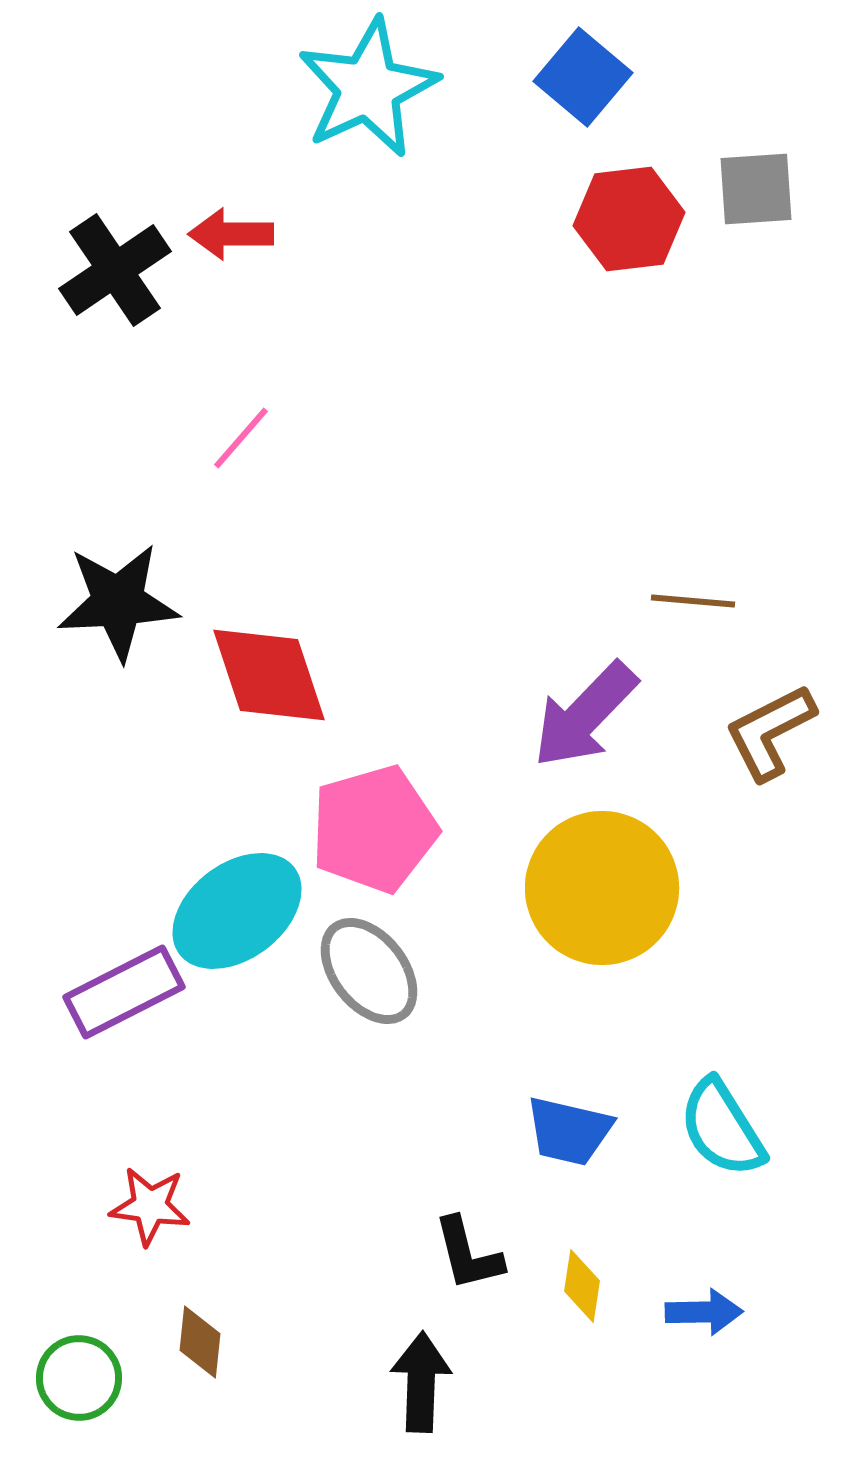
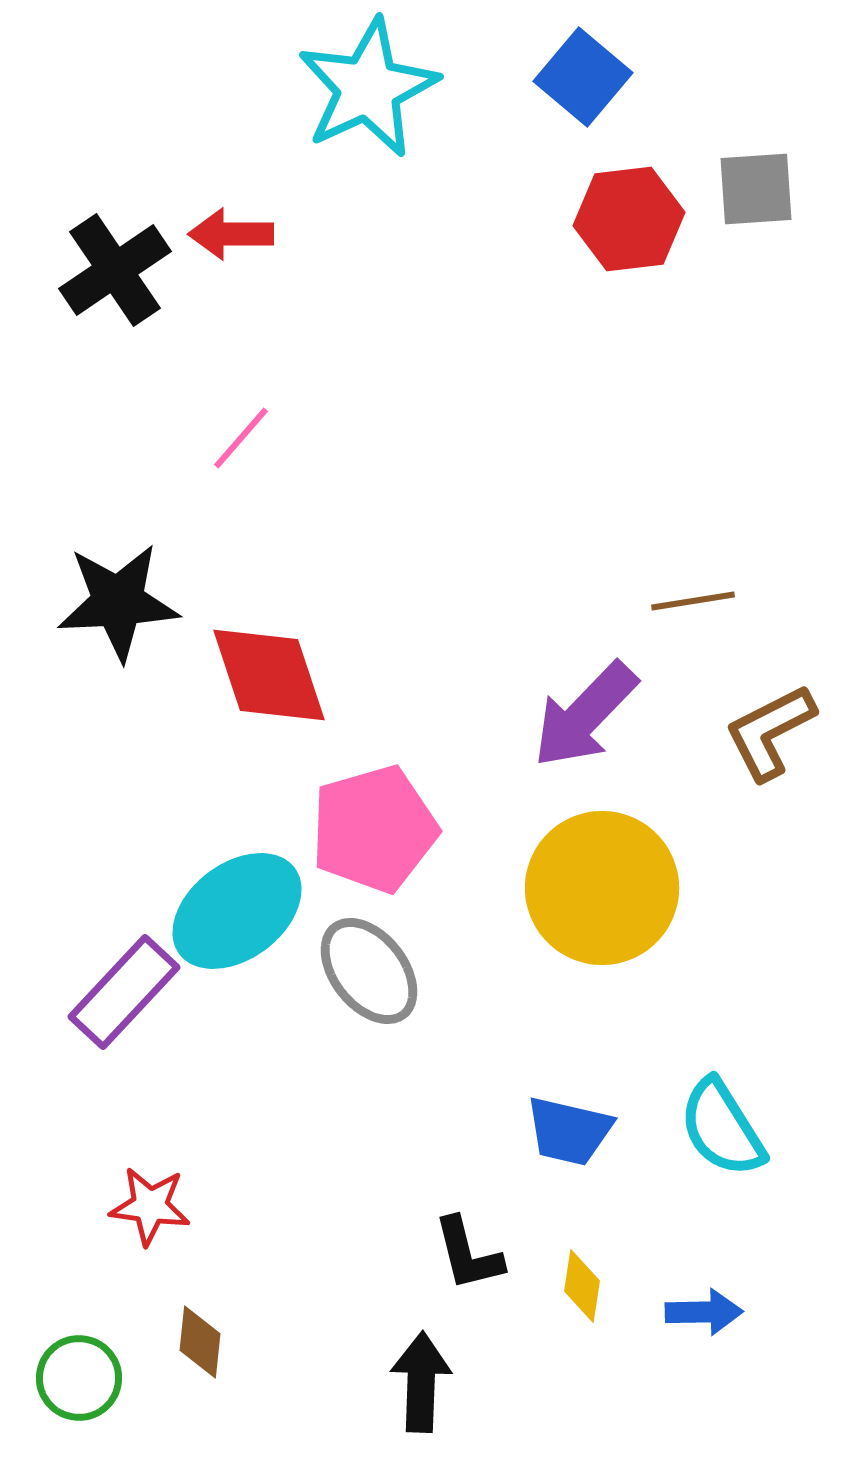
brown line: rotated 14 degrees counterclockwise
purple rectangle: rotated 20 degrees counterclockwise
